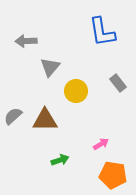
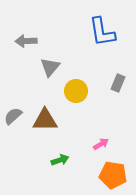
gray rectangle: rotated 60 degrees clockwise
